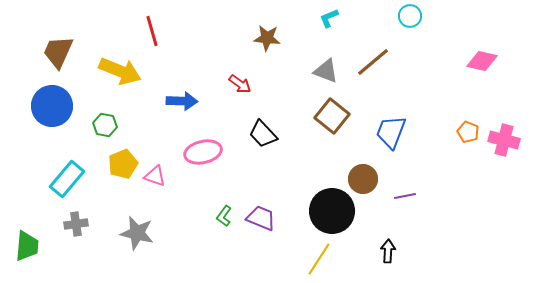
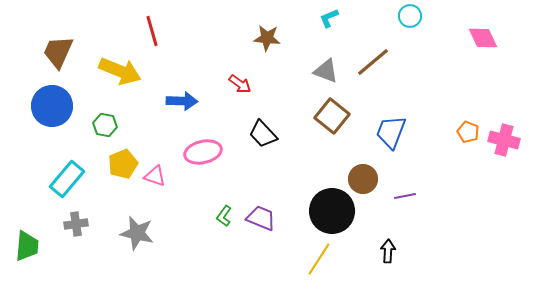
pink diamond: moved 1 px right, 23 px up; rotated 52 degrees clockwise
